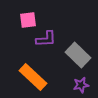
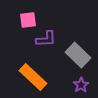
purple star: rotated 21 degrees counterclockwise
